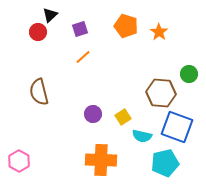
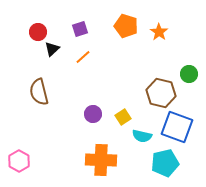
black triangle: moved 2 px right, 34 px down
brown hexagon: rotated 8 degrees clockwise
